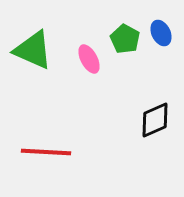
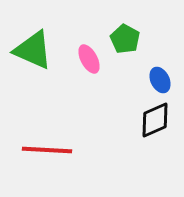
blue ellipse: moved 1 px left, 47 px down
red line: moved 1 px right, 2 px up
